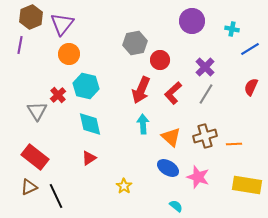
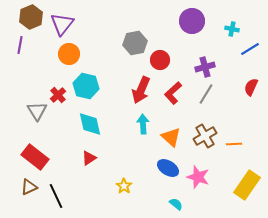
purple cross: rotated 30 degrees clockwise
brown cross: rotated 15 degrees counterclockwise
yellow rectangle: rotated 64 degrees counterclockwise
cyan semicircle: moved 2 px up
